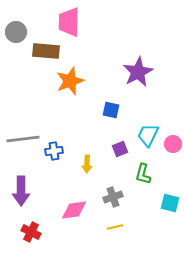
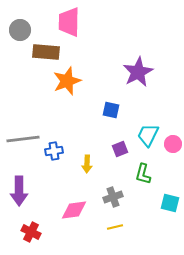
gray circle: moved 4 px right, 2 px up
brown rectangle: moved 1 px down
orange star: moved 3 px left
purple arrow: moved 2 px left
